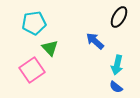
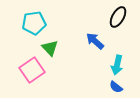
black ellipse: moved 1 px left
